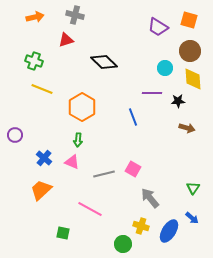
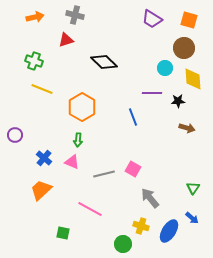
purple trapezoid: moved 6 px left, 8 px up
brown circle: moved 6 px left, 3 px up
